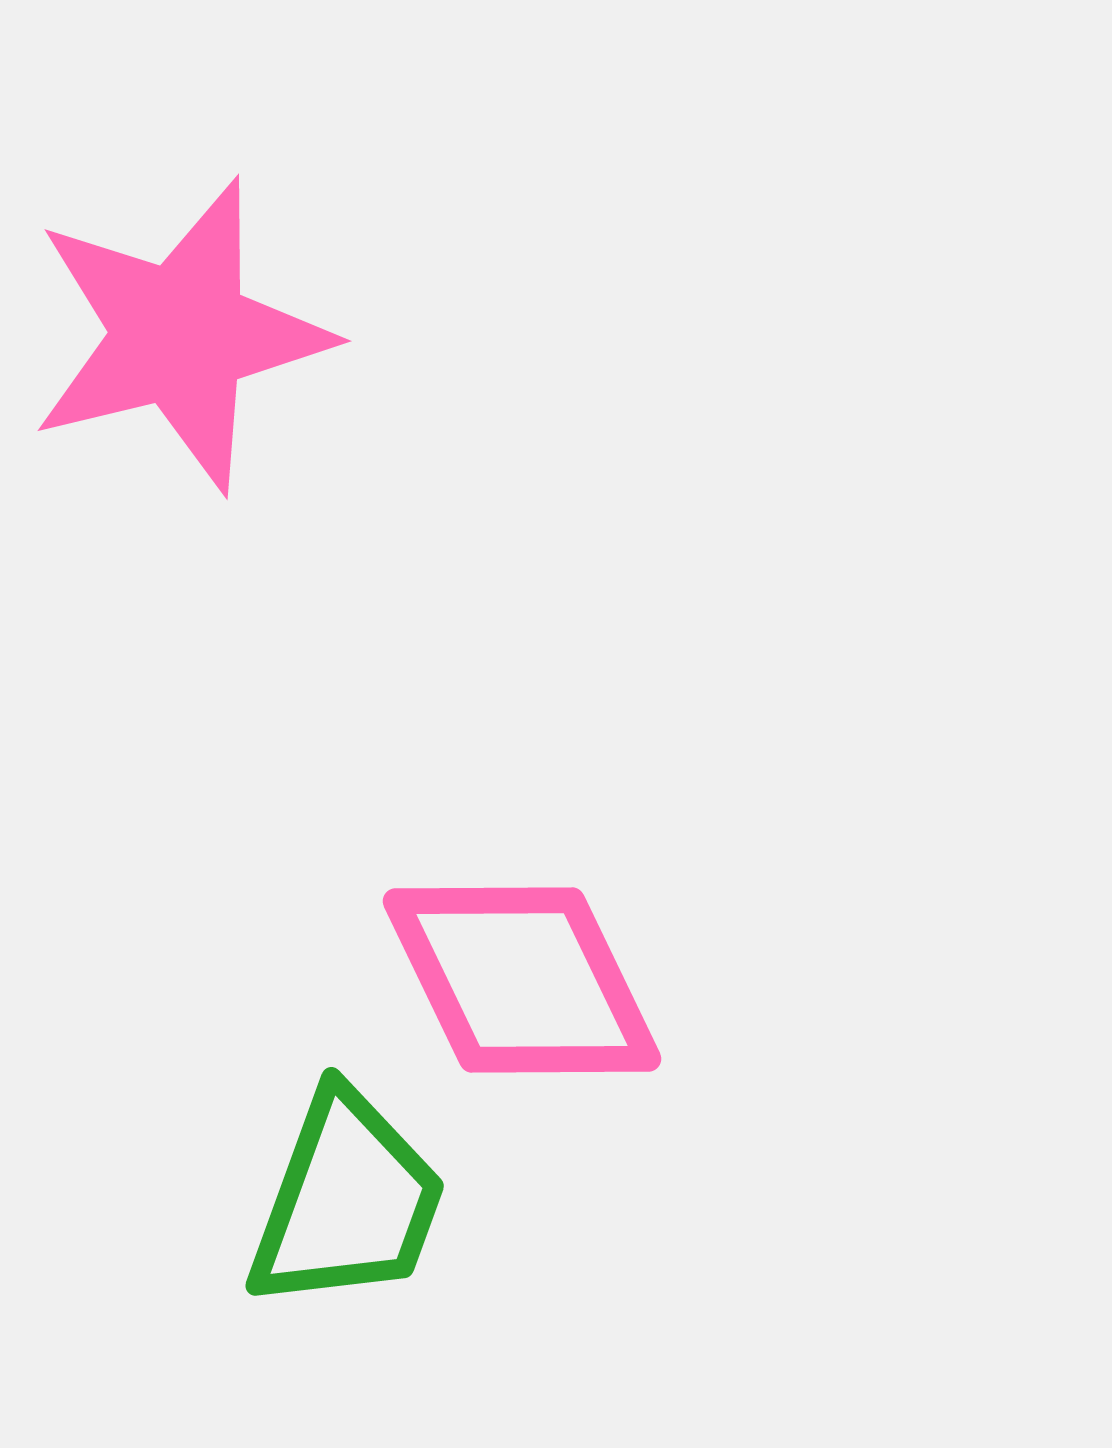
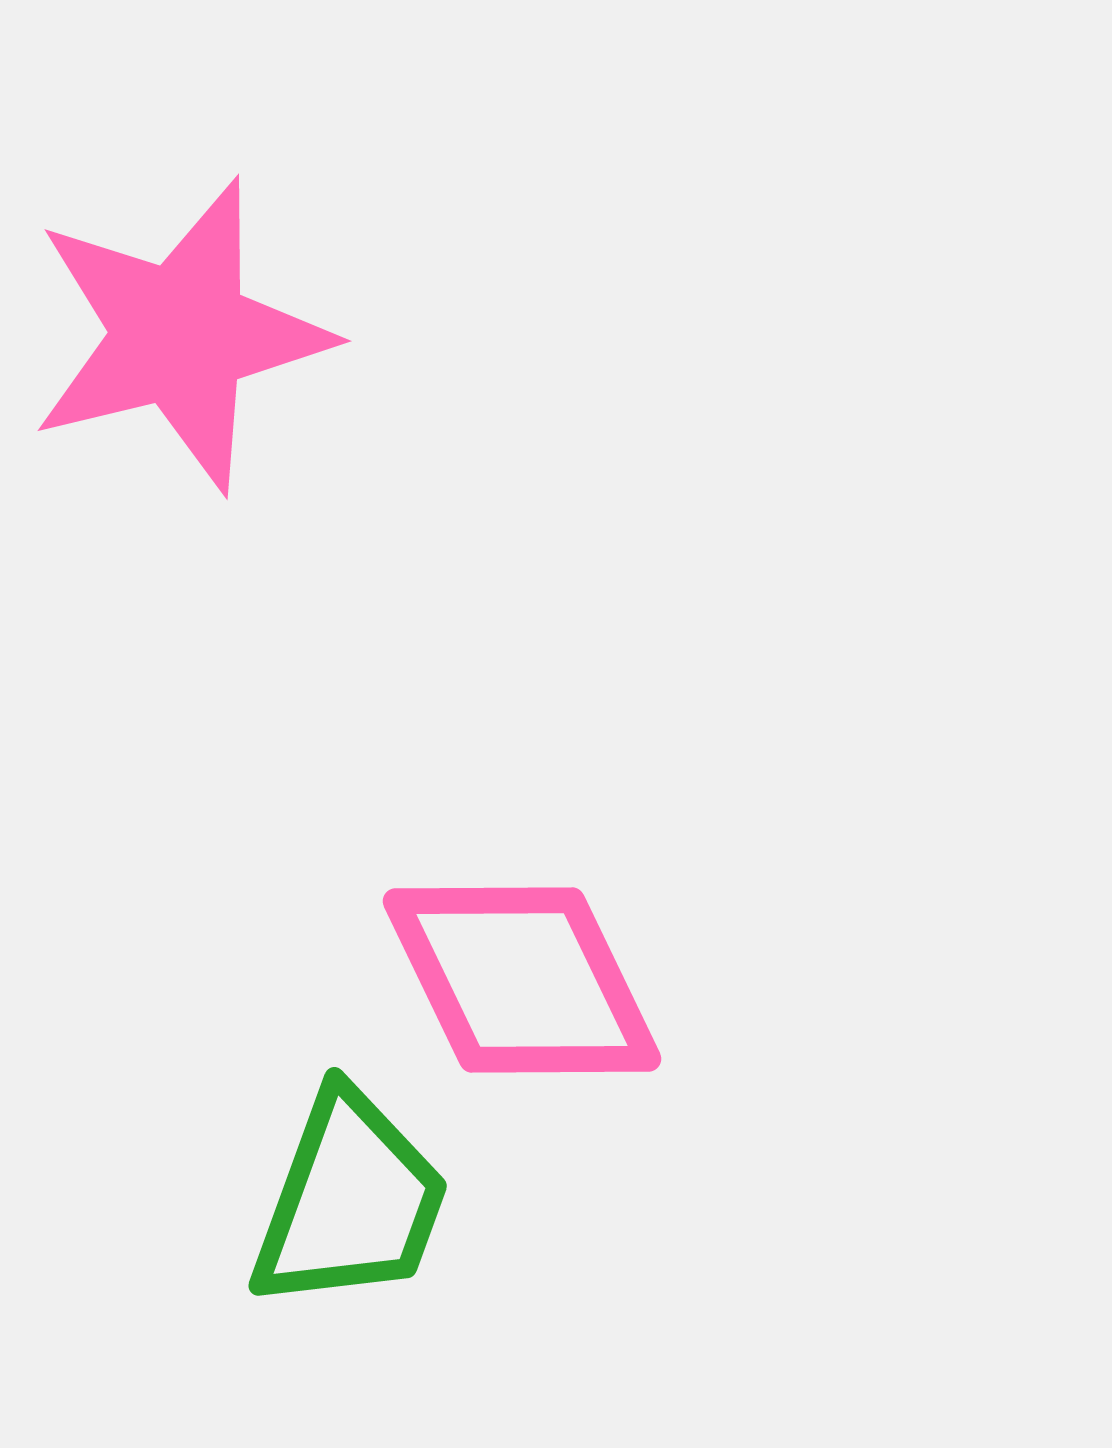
green trapezoid: moved 3 px right
